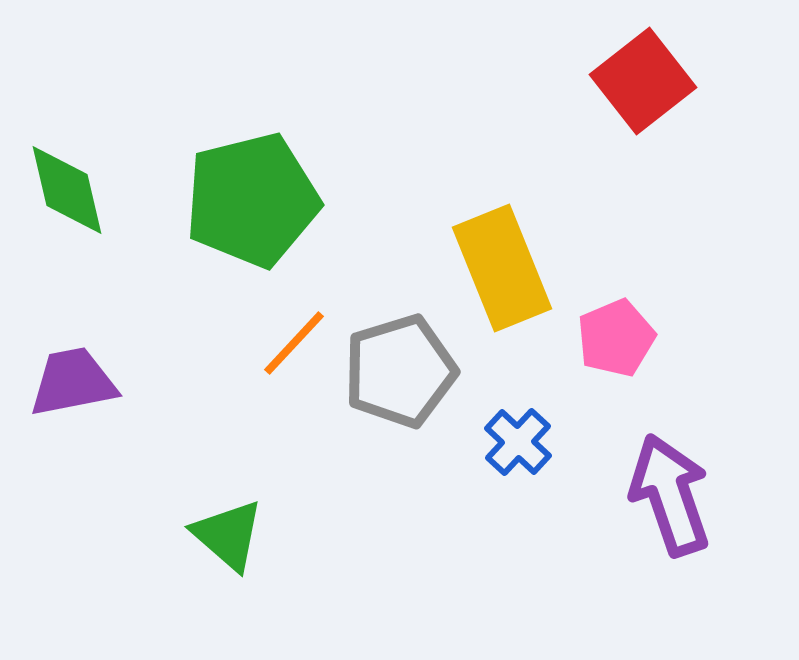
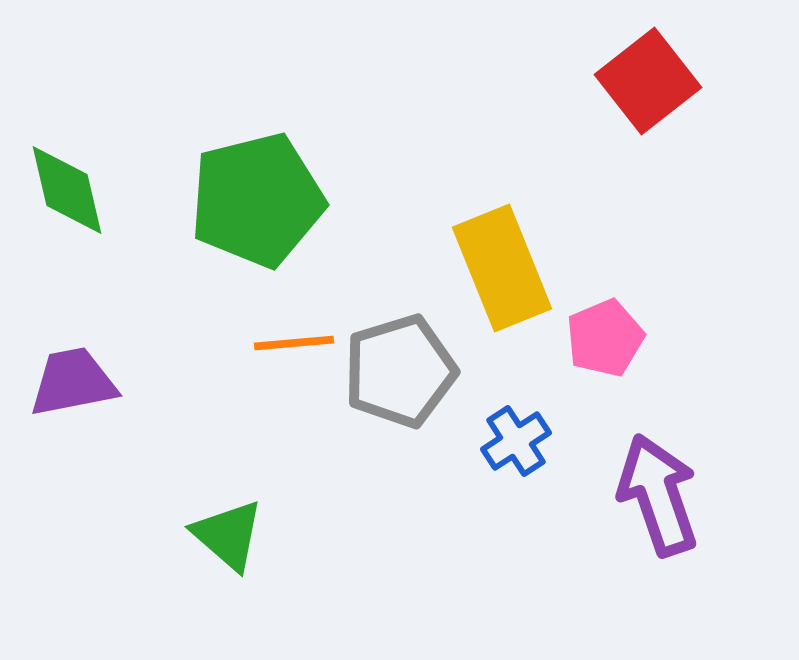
red square: moved 5 px right
green pentagon: moved 5 px right
pink pentagon: moved 11 px left
orange line: rotated 42 degrees clockwise
blue cross: moved 2 px left, 1 px up; rotated 14 degrees clockwise
purple arrow: moved 12 px left
